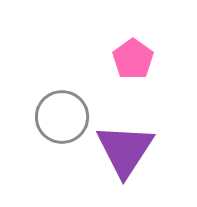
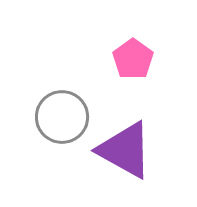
purple triangle: rotated 34 degrees counterclockwise
